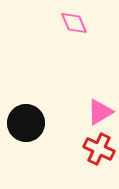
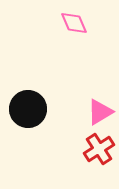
black circle: moved 2 px right, 14 px up
red cross: rotated 32 degrees clockwise
